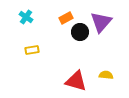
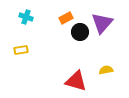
cyan cross: rotated 16 degrees counterclockwise
purple triangle: moved 1 px right, 1 px down
yellow rectangle: moved 11 px left
yellow semicircle: moved 5 px up; rotated 16 degrees counterclockwise
